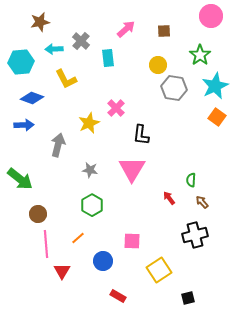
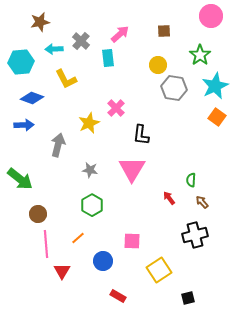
pink arrow: moved 6 px left, 5 px down
